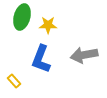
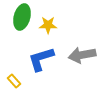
gray arrow: moved 2 px left
blue L-shape: rotated 52 degrees clockwise
